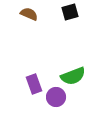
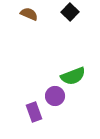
black square: rotated 30 degrees counterclockwise
purple rectangle: moved 28 px down
purple circle: moved 1 px left, 1 px up
